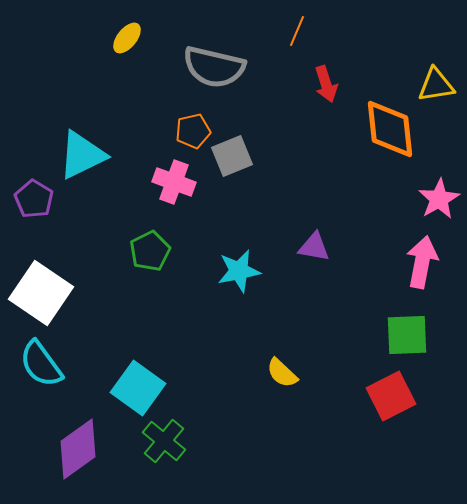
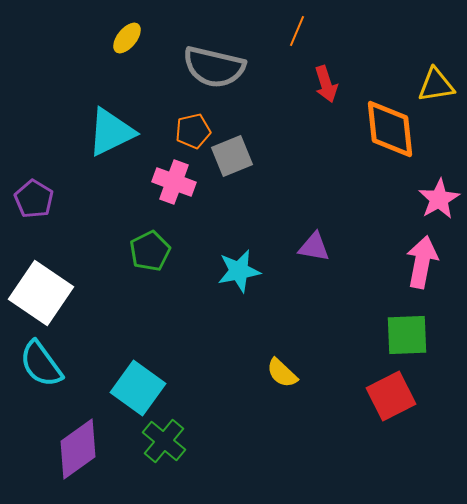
cyan triangle: moved 29 px right, 23 px up
